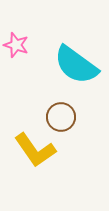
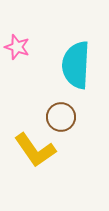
pink star: moved 1 px right, 2 px down
cyan semicircle: rotated 57 degrees clockwise
